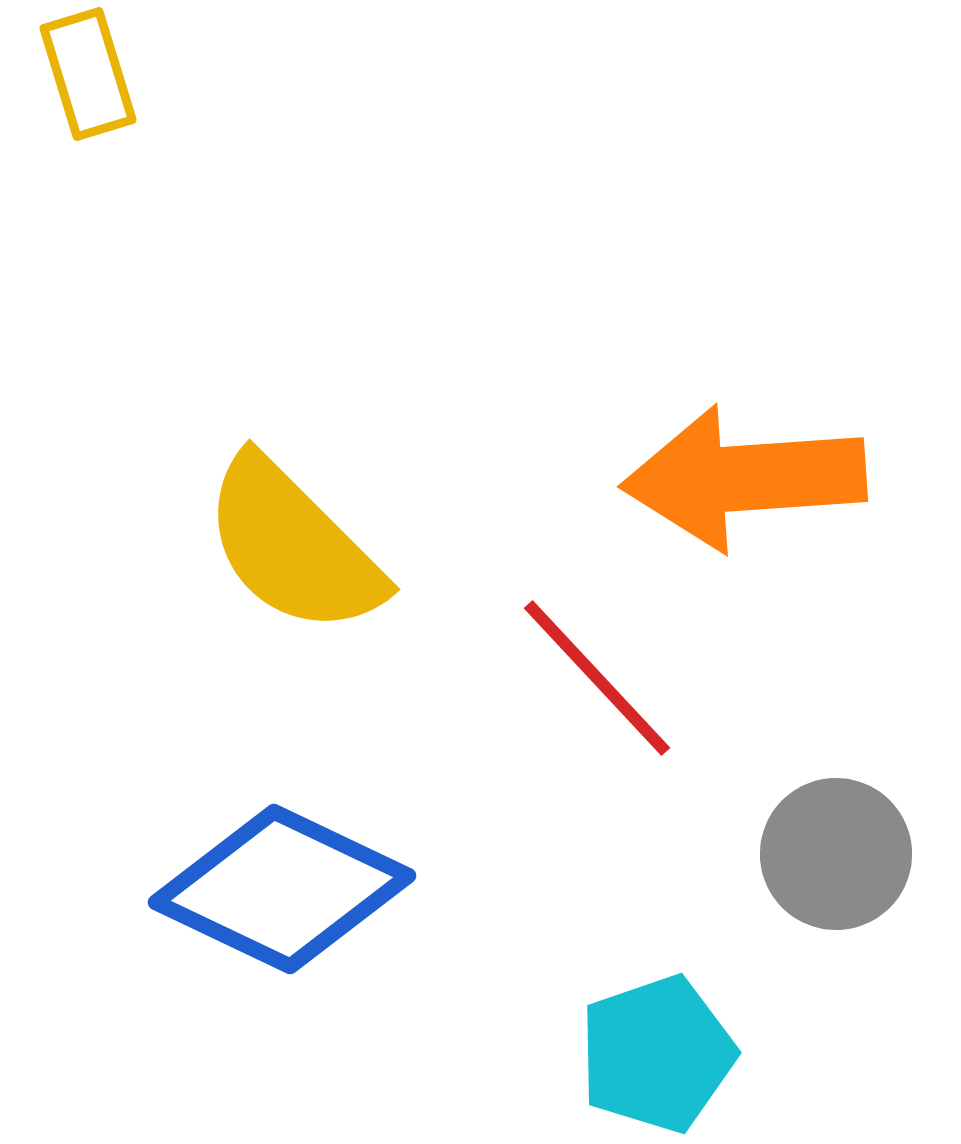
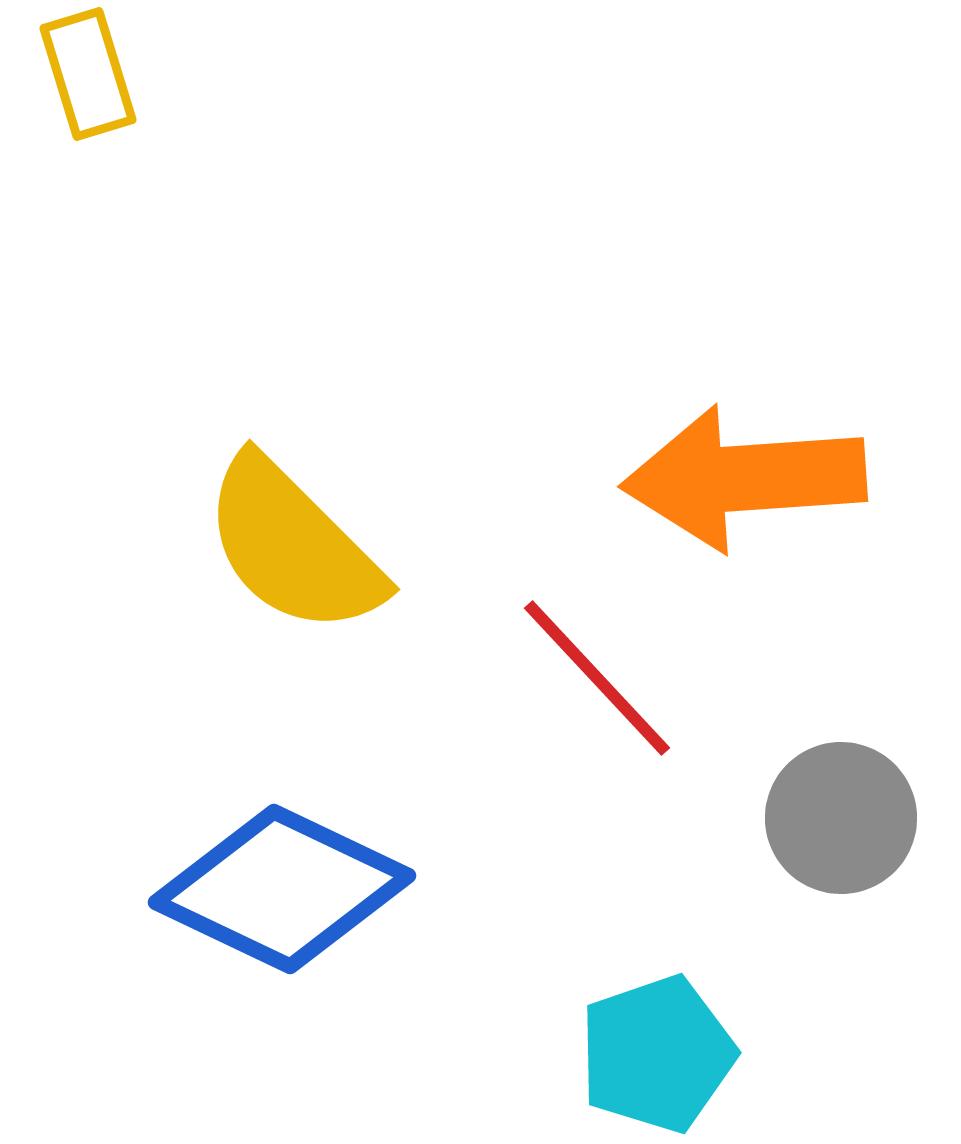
gray circle: moved 5 px right, 36 px up
